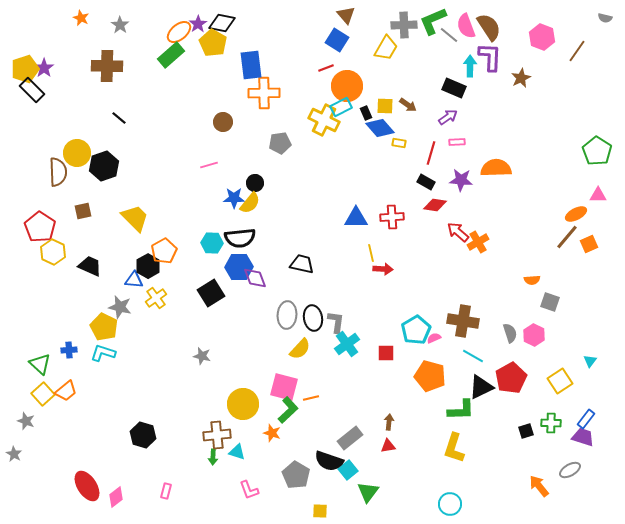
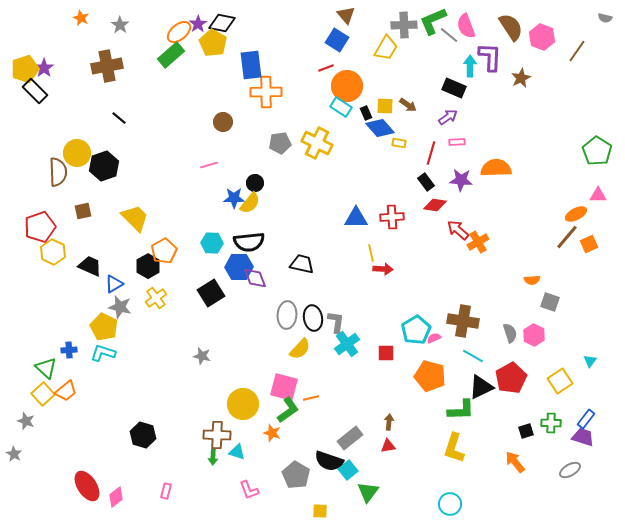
brown semicircle at (489, 27): moved 22 px right
brown cross at (107, 66): rotated 12 degrees counterclockwise
black rectangle at (32, 90): moved 3 px right, 1 px down
orange cross at (264, 93): moved 2 px right, 1 px up
cyan rectangle at (341, 107): rotated 60 degrees clockwise
yellow cross at (324, 120): moved 7 px left, 23 px down
black rectangle at (426, 182): rotated 24 degrees clockwise
red pentagon at (40, 227): rotated 20 degrees clockwise
red arrow at (458, 232): moved 2 px up
black semicircle at (240, 238): moved 9 px right, 4 px down
blue triangle at (134, 280): moved 20 px left, 4 px down; rotated 36 degrees counterclockwise
green triangle at (40, 364): moved 6 px right, 4 px down
green L-shape at (288, 410): rotated 8 degrees clockwise
brown cross at (217, 435): rotated 8 degrees clockwise
orange arrow at (539, 486): moved 24 px left, 24 px up
